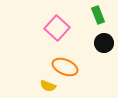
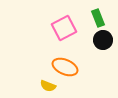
green rectangle: moved 3 px down
pink square: moved 7 px right; rotated 20 degrees clockwise
black circle: moved 1 px left, 3 px up
